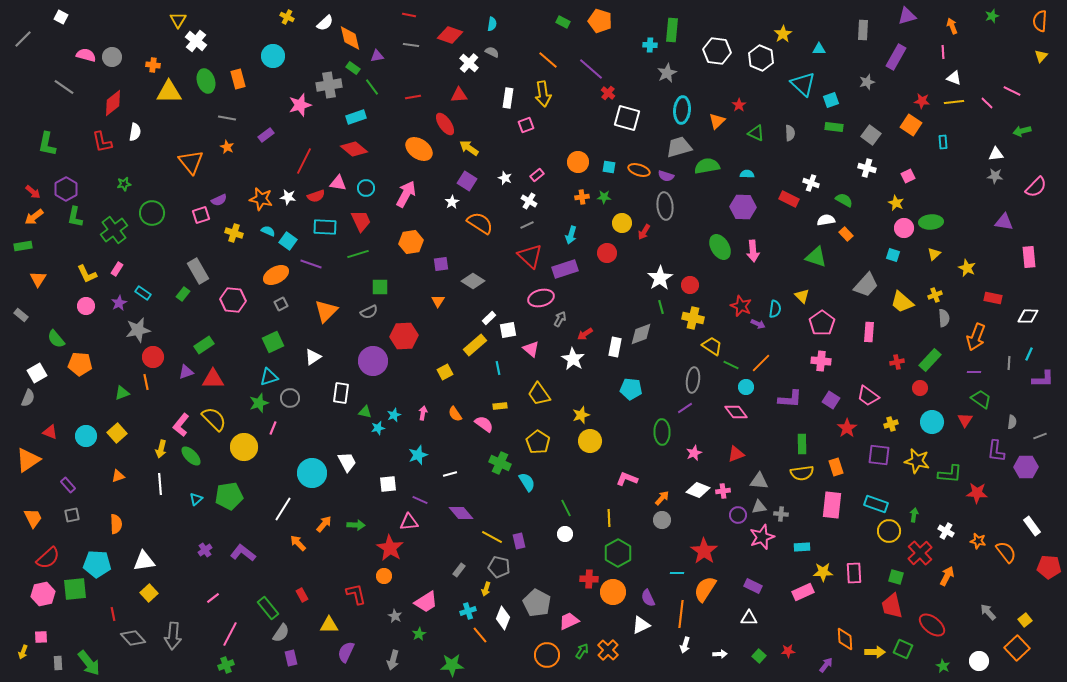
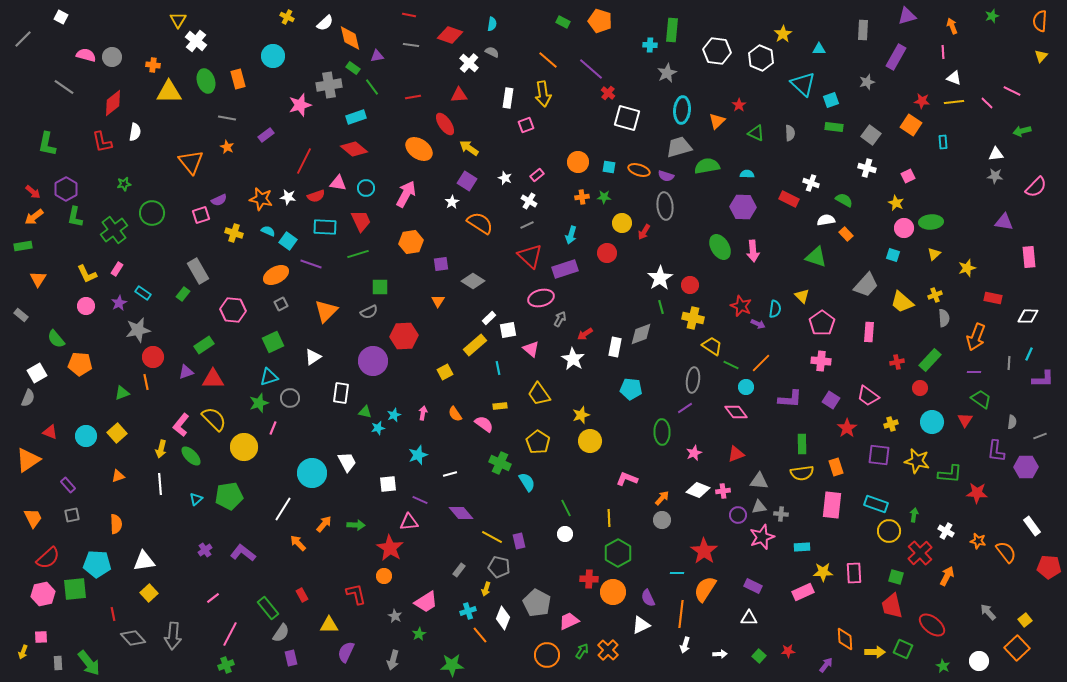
yellow star at (967, 268): rotated 30 degrees clockwise
pink hexagon at (233, 300): moved 10 px down
